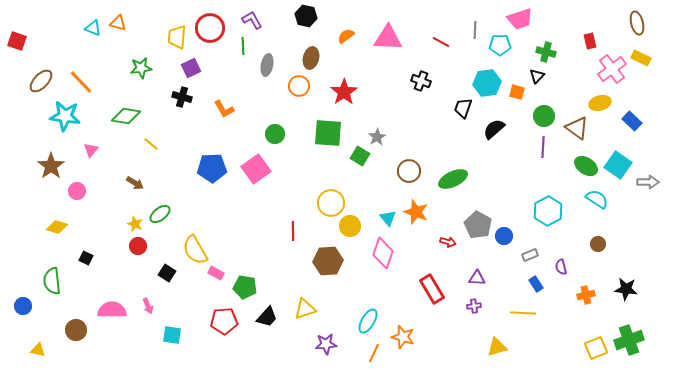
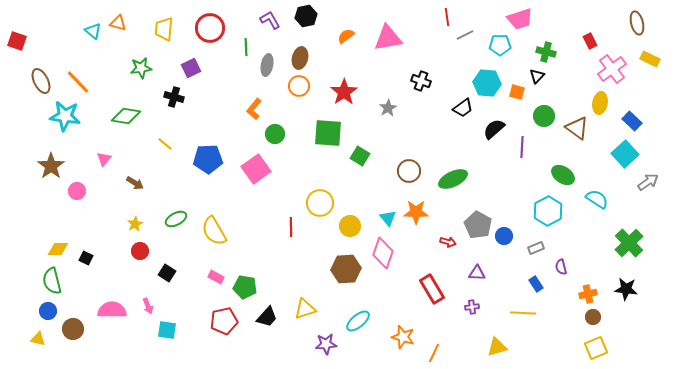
black hexagon at (306, 16): rotated 25 degrees counterclockwise
purple L-shape at (252, 20): moved 18 px right
cyan triangle at (93, 28): moved 3 px down; rotated 18 degrees clockwise
gray line at (475, 30): moved 10 px left, 5 px down; rotated 60 degrees clockwise
yellow trapezoid at (177, 37): moved 13 px left, 8 px up
pink triangle at (388, 38): rotated 12 degrees counterclockwise
red rectangle at (590, 41): rotated 14 degrees counterclockwise
red line at (441, 42): moved 6 px right, 25 px up; rotated 54 degrees clockwise
green line at (243, 46): moved 3 px right, 1 px down
brown ellipse at (311, 58): moved 11 px left
yellow rectangle at (641, 58): moved 9 px right, 1 px down
brown ellipse at (41, 81): rotated 70 degrees counterclockwise
orange line at (81, 82): moved 3 px left
cyan hexagon at (487, 83): rotated 12 degrees clockwise
black cross at (182, 97): moved 8 px left
yellow ellipse at (600, 103): rotated 65 degrees counterclockwise
black trapezoid at (463, 108): rotated 145 degrees counterclockwise
orange L-shape at (224, 109): moved 30 px right; rotated 70 degrees clockwise
gray star at (377, 137): moved 11 px right, 29 px up
yellow line at (151, 144): moved 14 px right
purple line at (543, 147): moved 21 px left
pink triangle at (91, 150): moved 13 px right, 9 px down
cyan square at (618, 165): moved 7 px right, 11 px up; rotated 12 degrees clockwise
green ellipse at (586, 166): moved 23 px left, 9 px down
blue pentagon at (212, 168): moved 4 px left, 9 px up
gray arrow at (648, 182): rotated 35 degrees counterclockwise
yellow circle at (331, 203): moved 11 px left
orange star at (416, 212): rotated 20 degrees counterclockwise
green ellipse at (160, 214): moved 16 px right, 5 px down; rotated 10 degrees clockwise
yellow star at (135, 224): rotated 21 degrees clockwise
yellow diamond at (57, 227): moved 1 px right, 22 px down; rotated 15 degrees counterclockwise
red line at (293, 231): moved 2 px left, 4 px up
brown circle at (598, 244): moved 5 px left, 73 px down
red circle at (138, 246): moved 2 px right, 5 px down
yellow semicircle at (195, 250): moved 19 px right, 19 px up
gray rectangle at (530, 255): moved 6 px right, 7 px up
brown hexagon at (328, 261): moved 18 px right, 8 px down
pink rectangle at (216, 273): moved 4 px down
purple triangle at (477, 278): moved 5 px up
green semicircle at (52, 281): rotated 8 degrees counterclockwise
orange cross at (586, 295): moved 2 px right, 1 px up
blue circle at (23, 306): moved 25 px right, 5 px down
purple cross at (474, 306): moved 2 px left, 1 px down
red pentagon at (224, 321): rotated 8 degrees counterclockwise
cyan ellipse at (368, 321): moved 10 px left; rotated 20 degrees clockwise
brown circle at (76, 330): moved 3 px left, 1 px up
cyan square at (172, 335): moved 5 px left, 5 px up
green cross at (629, 340): moved 97 px up; rotated 24 degrees counterclockwise
yellow triangle at (38, 350): moved 11 px up
orange line at (374, 353): moved 60 px right
